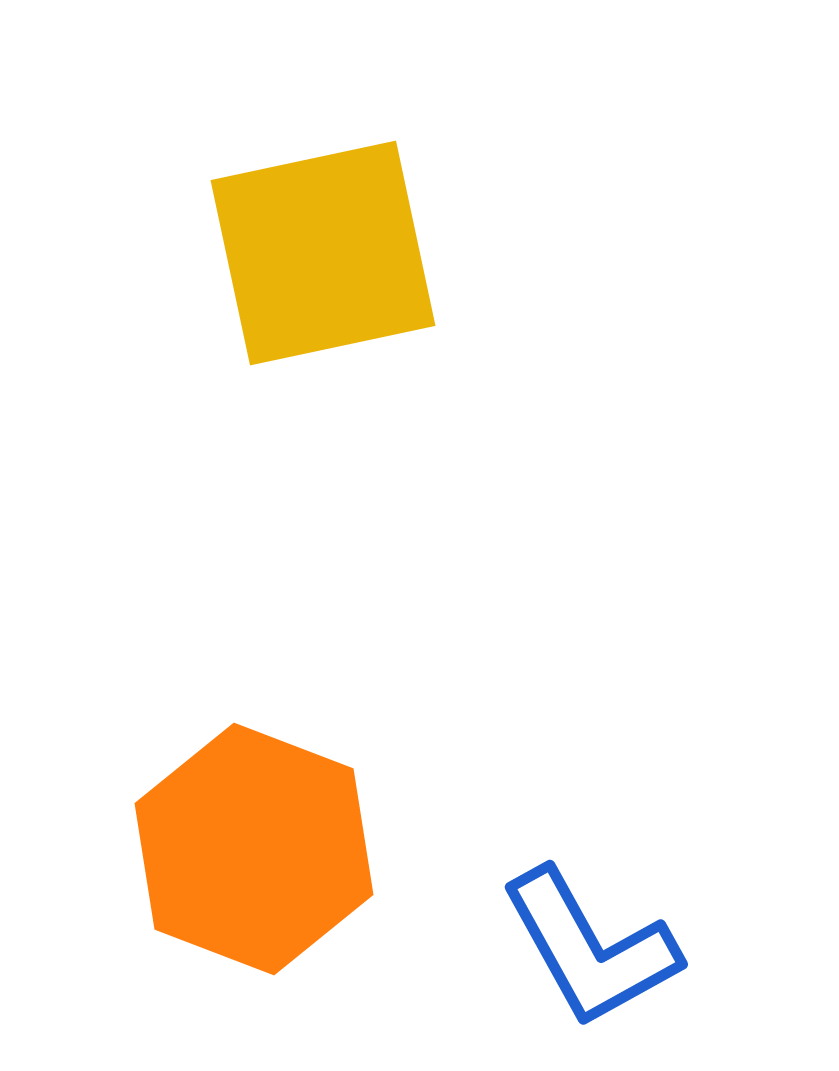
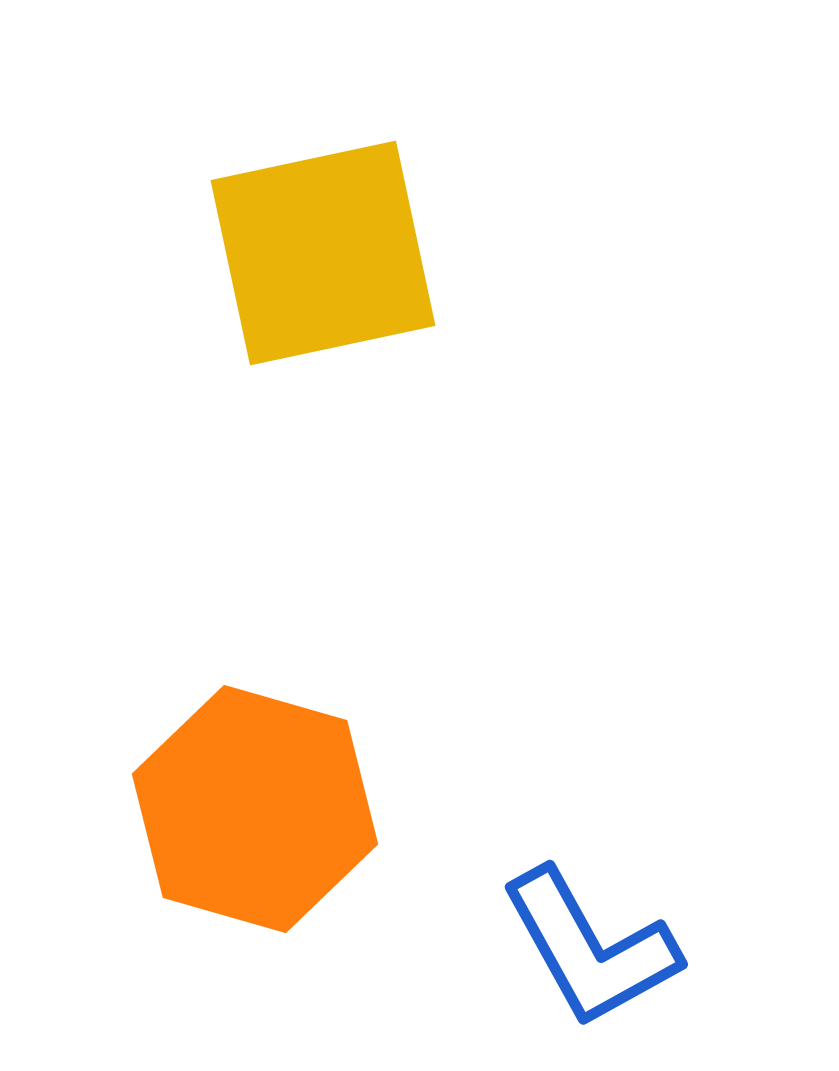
orange hexagon: moved 1 px right, 40 px up; rotated 5 degrees counterclockwise
